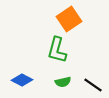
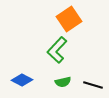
green L-shape: rotated 28 degrees clockwise
black line: rotated 18 degrees counterclockwise
